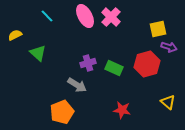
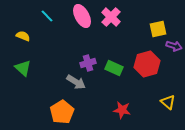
pink ellipse: moved 3 px left
yellow semicircle: moved 8 px right, 1 px down; rotated 48 degrees clockwise
purple arrow: moved 5 px right, 1 px up
green triangle: moved 15 px left, 15 px down
gray arrow: moved 1 px left, 3 px up
orange pentagon: rotated 10 degrees counterclockwise
